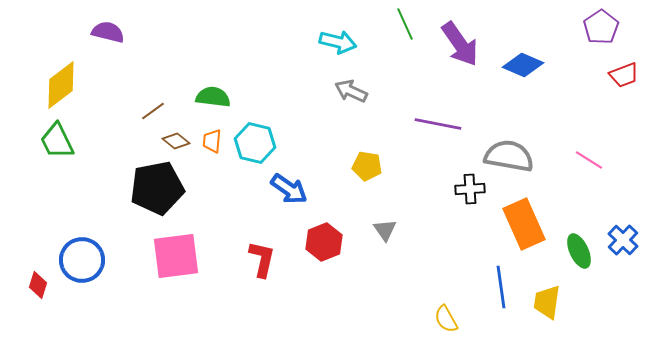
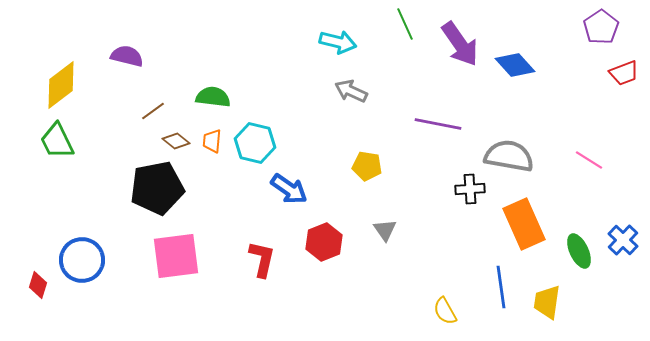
purple semicircle: moved 19 px right, 24 px down
blue diamond: moved 8 px left; rotated 24 degrees clockwise
red trapezoid: moved 2 px up
yellow semicircle: moved 1 px left, 8 px up
